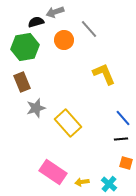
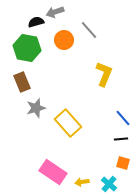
gray line: moved 1 px down
green hexagon: moved 2 px right, 1 px down; rotated 20 degrees clockwise
yellow L-shape: rotated 45 degrees clockwise
orange square: moved 3 px left
